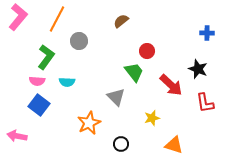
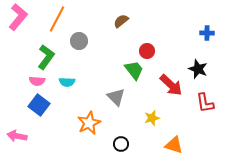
green trapezoid: moved 2 px up
